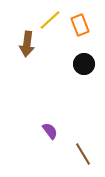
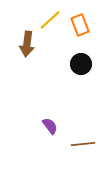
black circle: moved 3 px left
purple semicircle: moved 5 px up
brown line: moved 10 px up; rotated 65 degrees counterclockwise
